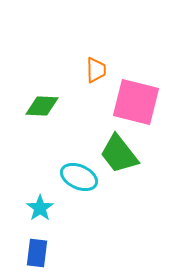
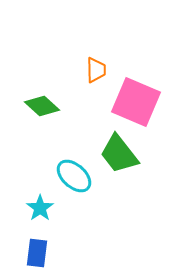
pink square: rotated 9 degrees clockwise
green diamond: rotated 40 degrees clockwise
cyan ellipse: moved 5 px left, 1 px up; rotated 18 degrees clockwise
